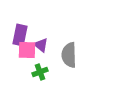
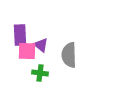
purple rectangle: rotated 15 degrees counterclockwise
pink square: moved 1 px down
green cross: moved 1 px down; rotated 28 degrees clockwise
